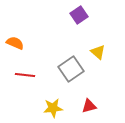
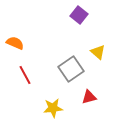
purple square: rotated 18 degrees counterclockwise
red line: rotated 54 degrees clockwise
red triangle: moved 9 px up
